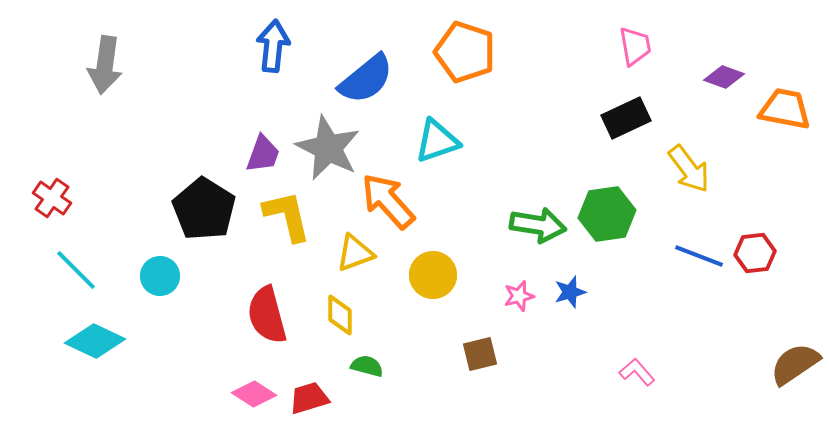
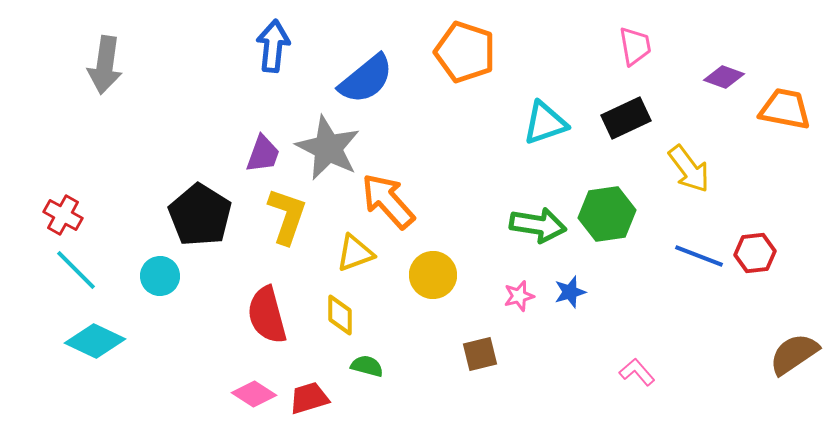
cyan triangle: moved 108 px right, 18 px up
red cross: moved 11 px right, 17 px down; rotated 6 degrees counterclockwise
black pentagon: moved 4 px left, 6 px down
yellow L-shape: rotated 32 degrees clockwise
brown semicircle: moved 1 px left, 10 px up
